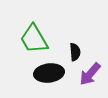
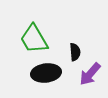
black ellipse: moved 3 px left
